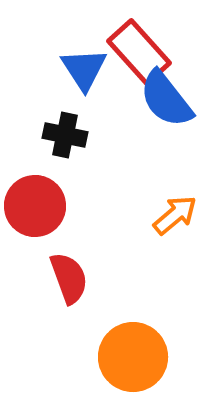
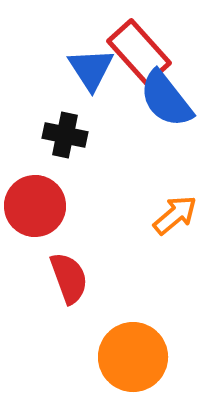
blue triangle: moved 7 px right
